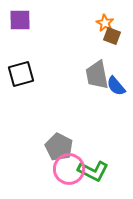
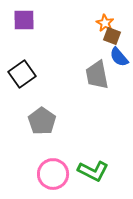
purple square: moved 4 px right
black square: moved 1 px right; rotated 20 degrees counterclockwise
blue semicircle: moved 3 px right, 29 px up
gray pentagon: moved 17 px left, 26 px up; rotated 8 degrees clockwise
pink circle: moved 16 px left, 5 px down
